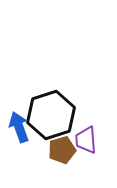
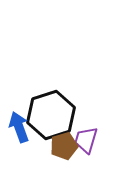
purple trapezoid: rotated 20 degrees clockwise
brown pentagon: moved 2 px right, 4 px up
